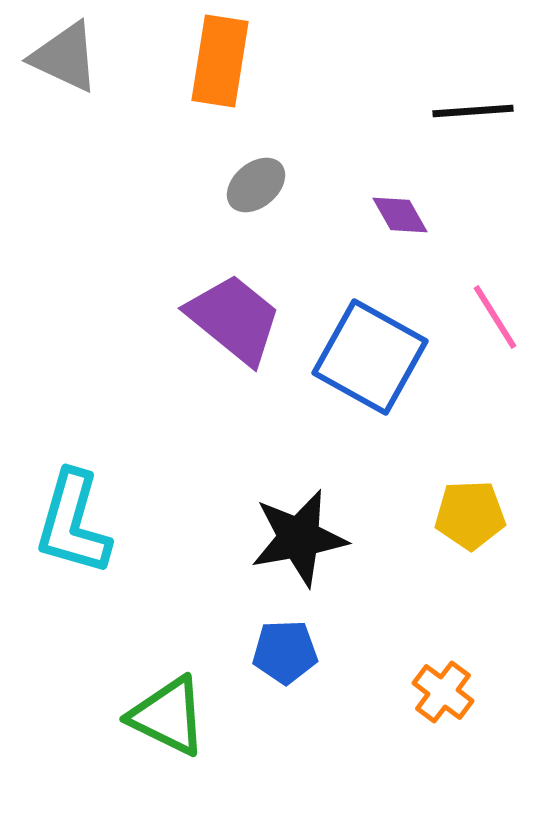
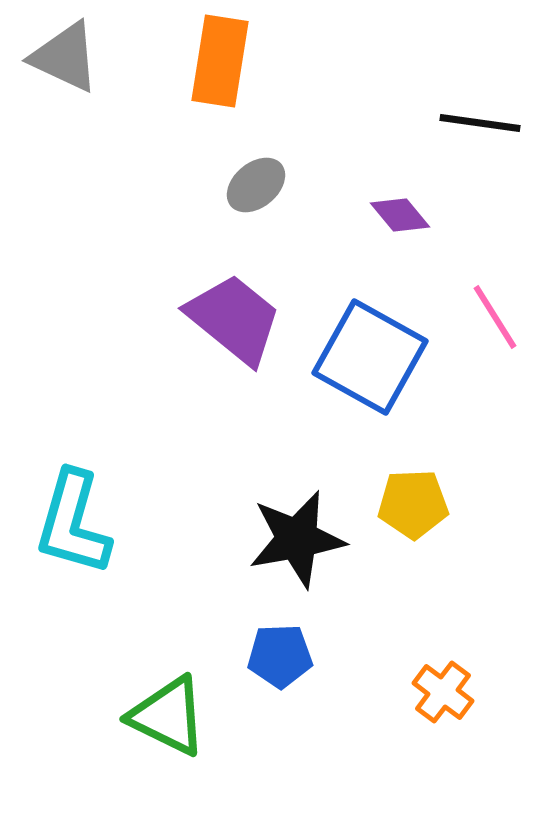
black line: moved 7 px right, 12 px down; rotated 12 degrees clockwise
purple diamond: rotated 10 degrees counterclockwise
yellow pentagon: moved 57 px left, 11 px up
black star: moved 2 px left, 1 px down
blue pentagon: moved 5 px left, 4 px down
